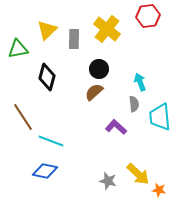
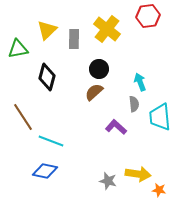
yellow arrow: rotated 35 degrees counterclockwise
